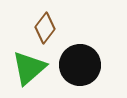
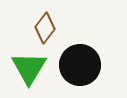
green triangle: rotated 18 degrees counterclockwise
